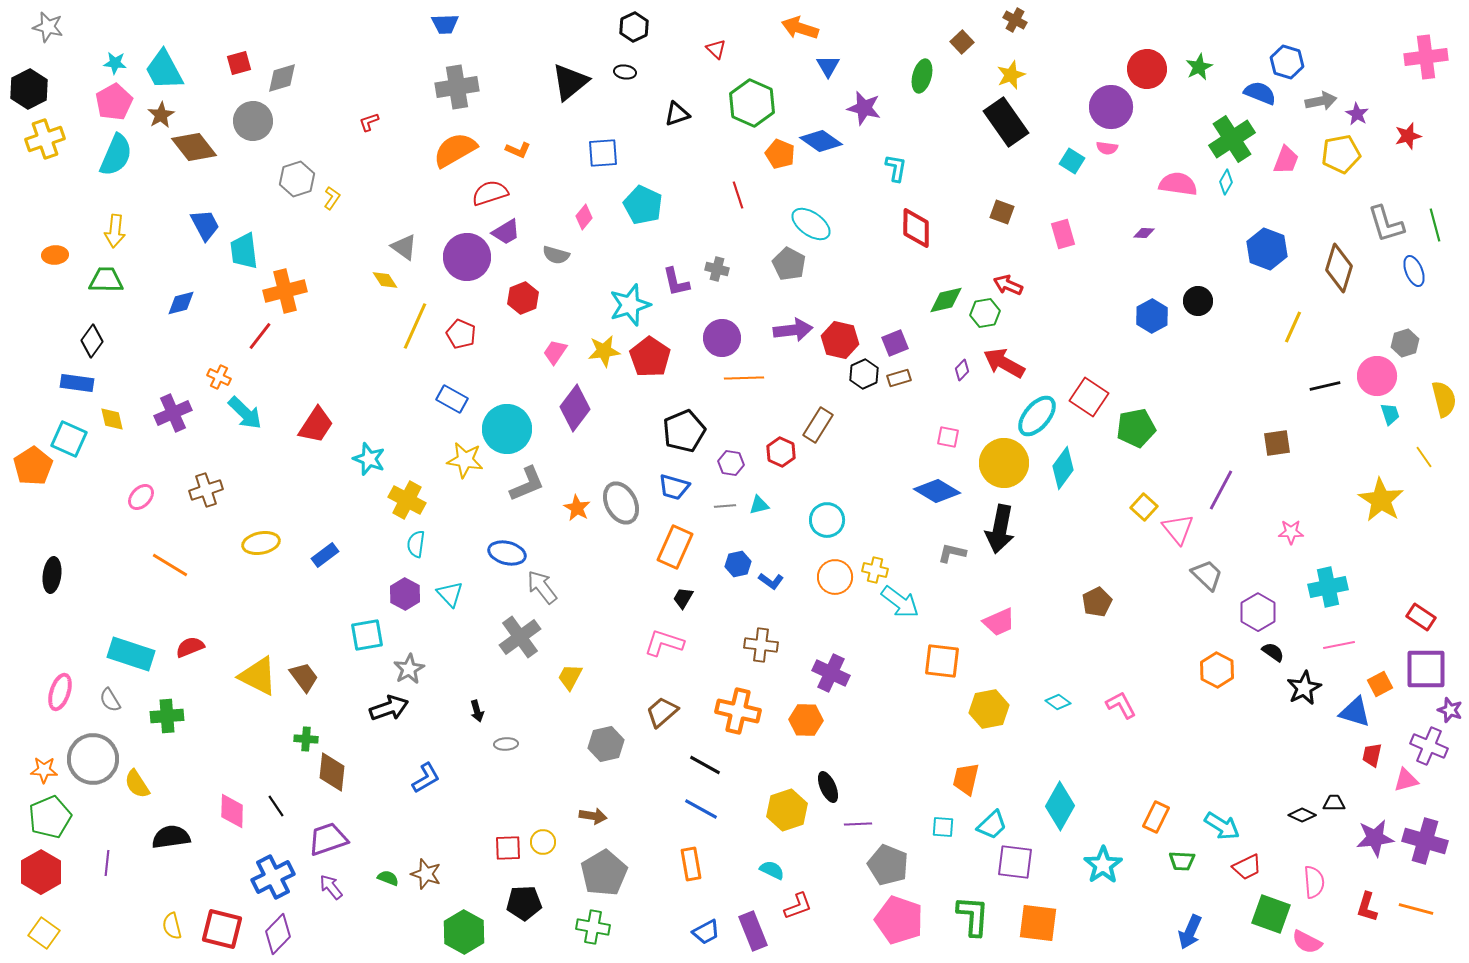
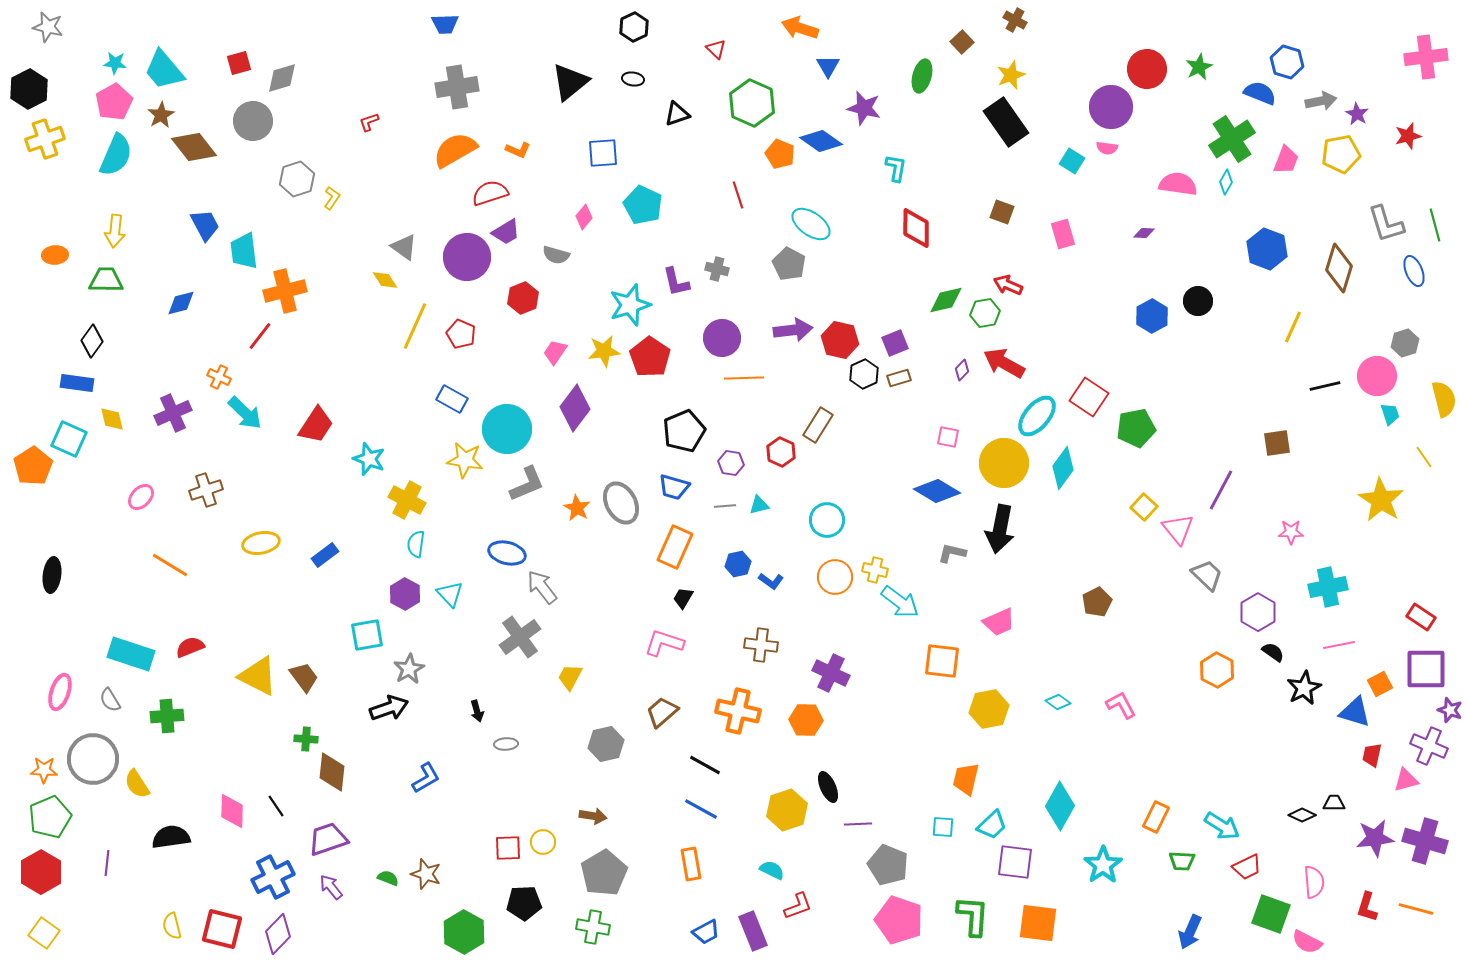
cyan trapezoid at (164, 70): rotated 12 degrees counterclockwise
black ellipse at (625, 72): moved 8 px right, 7 px down
